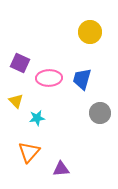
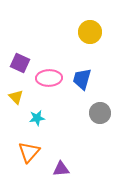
yellow triangle: moved 4 px up
